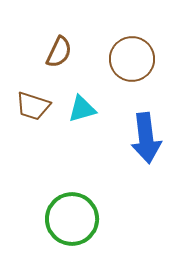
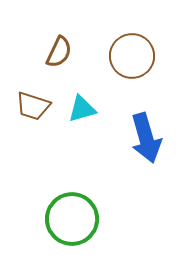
brown circle: moved 3 px up
blue arrow: rotated 9 degrees counterclockwise
